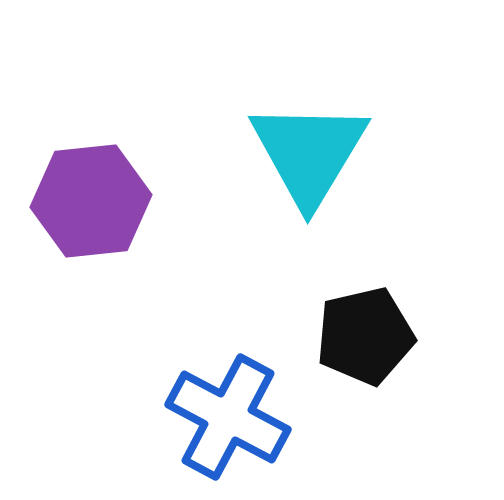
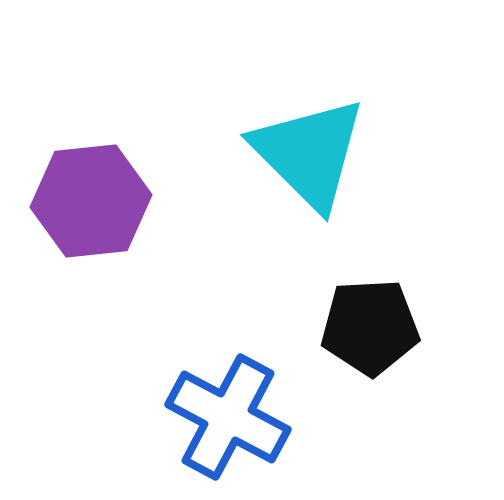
cyan triangle: rotated 16 degrees counterclockwise
black pentagon: moved 5 px right, 9 px up; rotated 10 degrees clockwise
